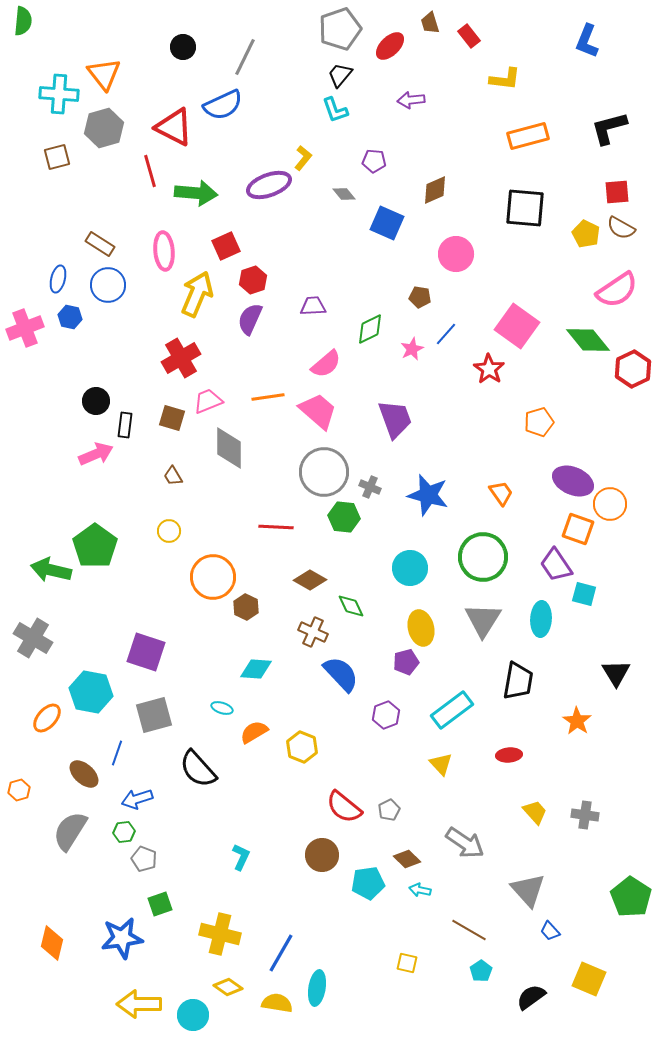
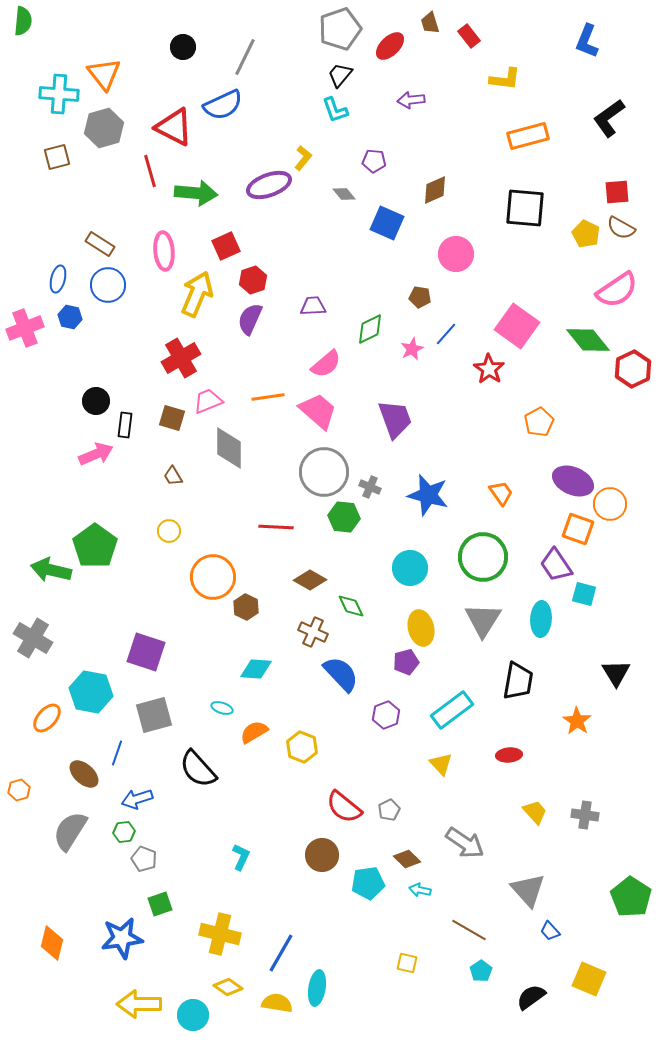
black L-shape at (609, 128): moved 10 px up; rotated 21 degrees counterclockwise
orange pentagon at (539, 422): rotated 12 degrees counterclockwise
